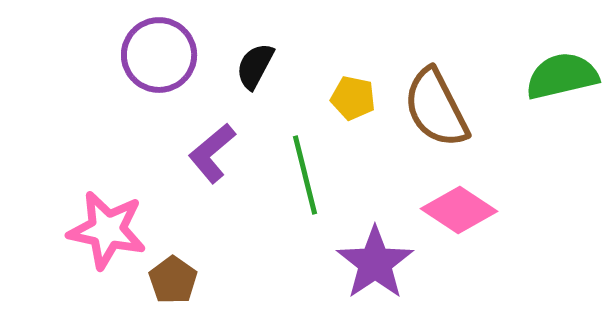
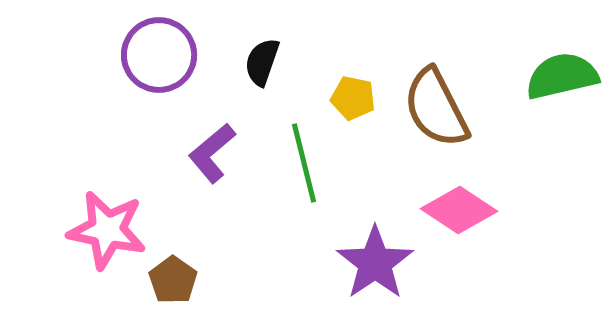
black semicircle: moved 7 px right, 4 px up; rotated 9 degrees counterclockwise
green line: moved 1 px left, 12 px up
